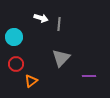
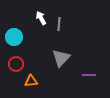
white arrow: rotated 136 degrees counterclockwise
purple line: moved 1 px up
orange triangle: rotated 32 degrees clockwise
